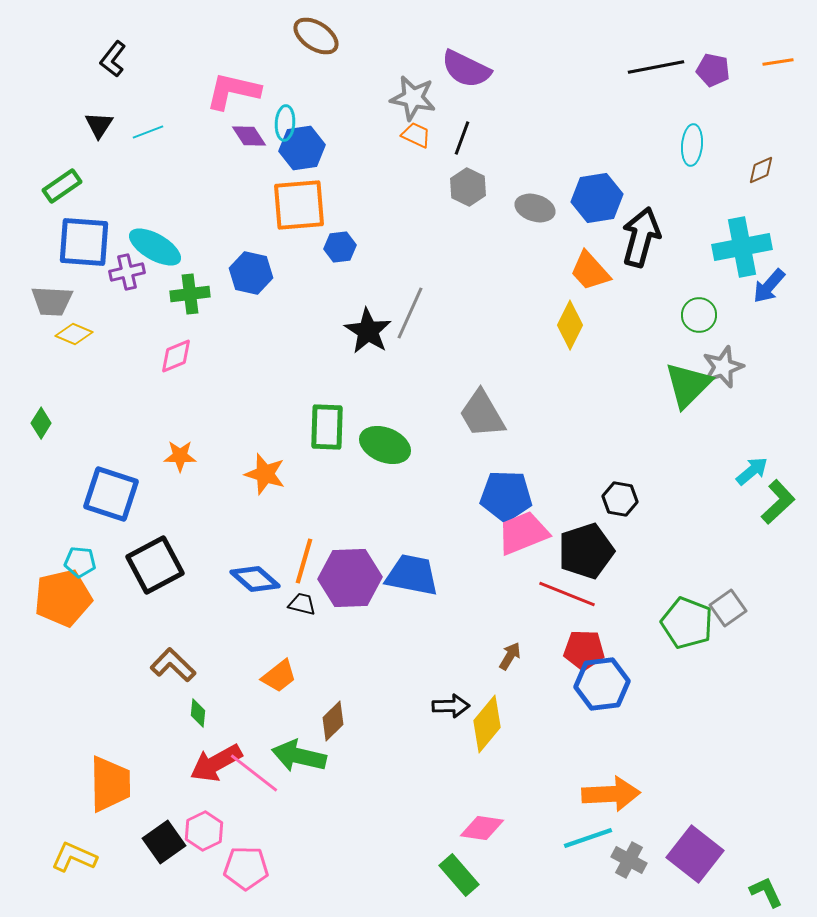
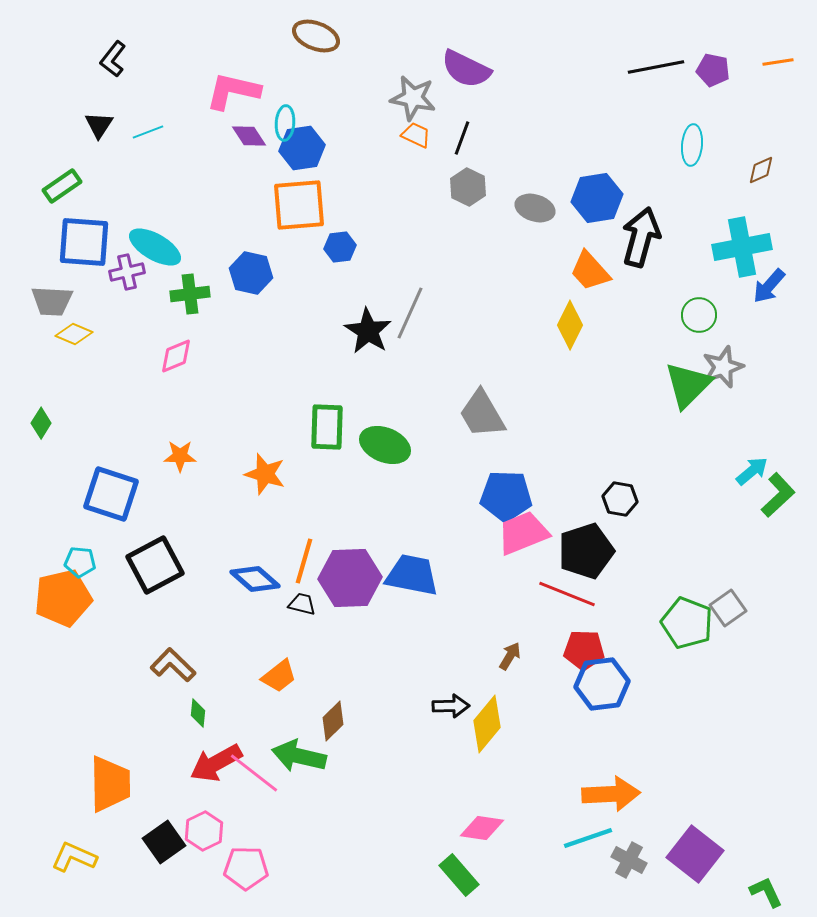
brown ellipse at (316, 36): rotated 12 degrees counterclockwise
green L-shape at (778, 502): moved 7 px up
